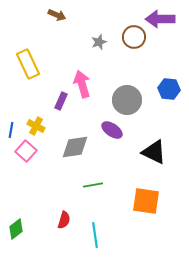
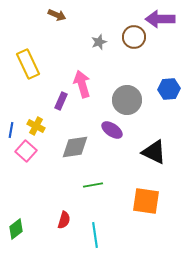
blue hexagon: rotated 10 degrees counterclockwise
